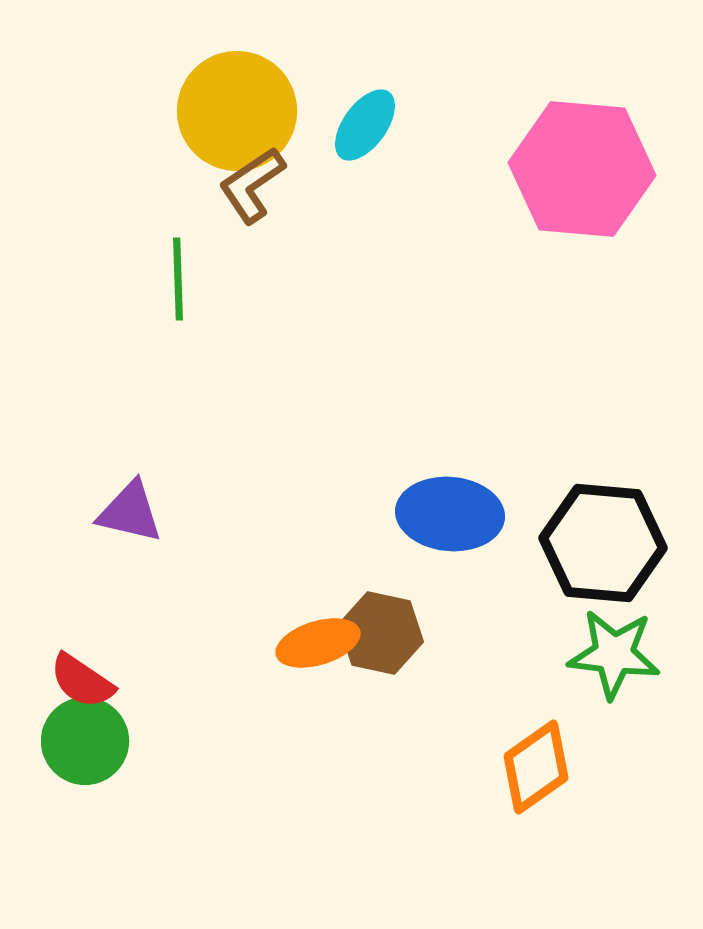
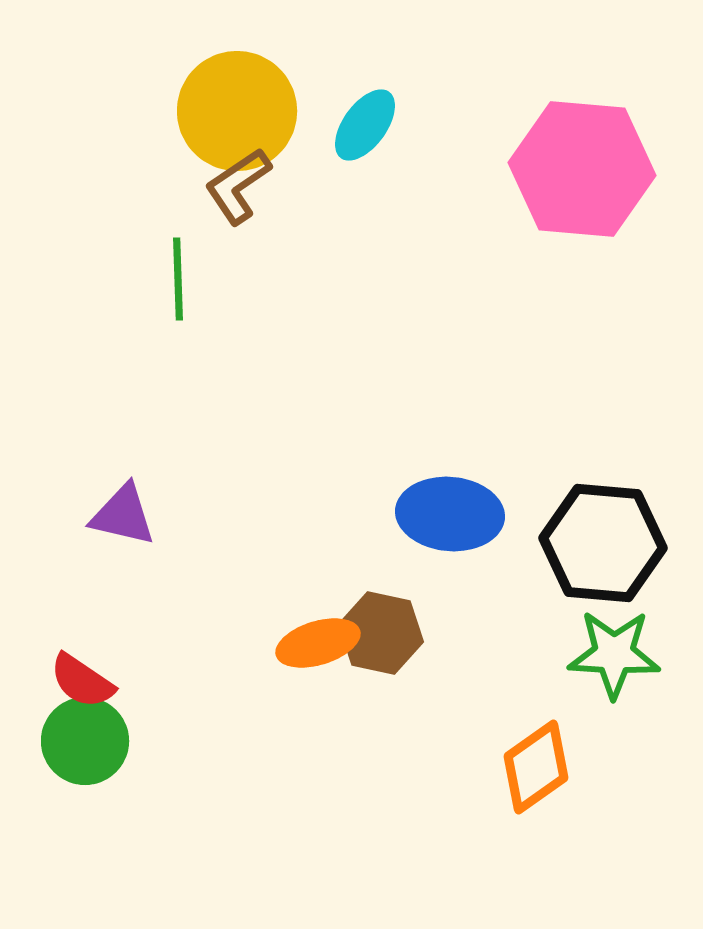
brown L-shape: moved 14 px left, 1 px down
purple triangle: moved 7 px left, 3 px down
green star: rotated 4 degrees counterclockwise
